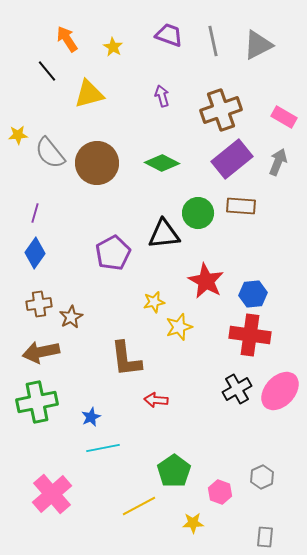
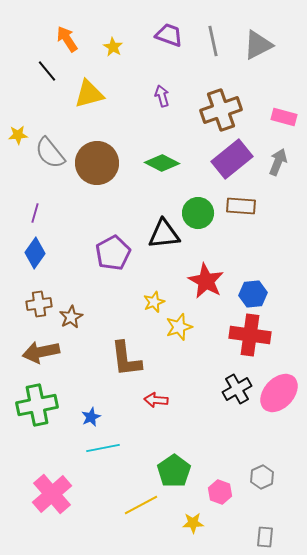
pink rectangle at (284, 117): rotated 15 degrees counterclockwise
yellow star at (154, 302): rotated 10 degrees counterclockwise
pink ellipse at (280, 391): moved 1 px left, 2 px down
green cross at (37, 402): moved 3 px down
yellow line at (139, 506): moved 2 px right, 1 px up
